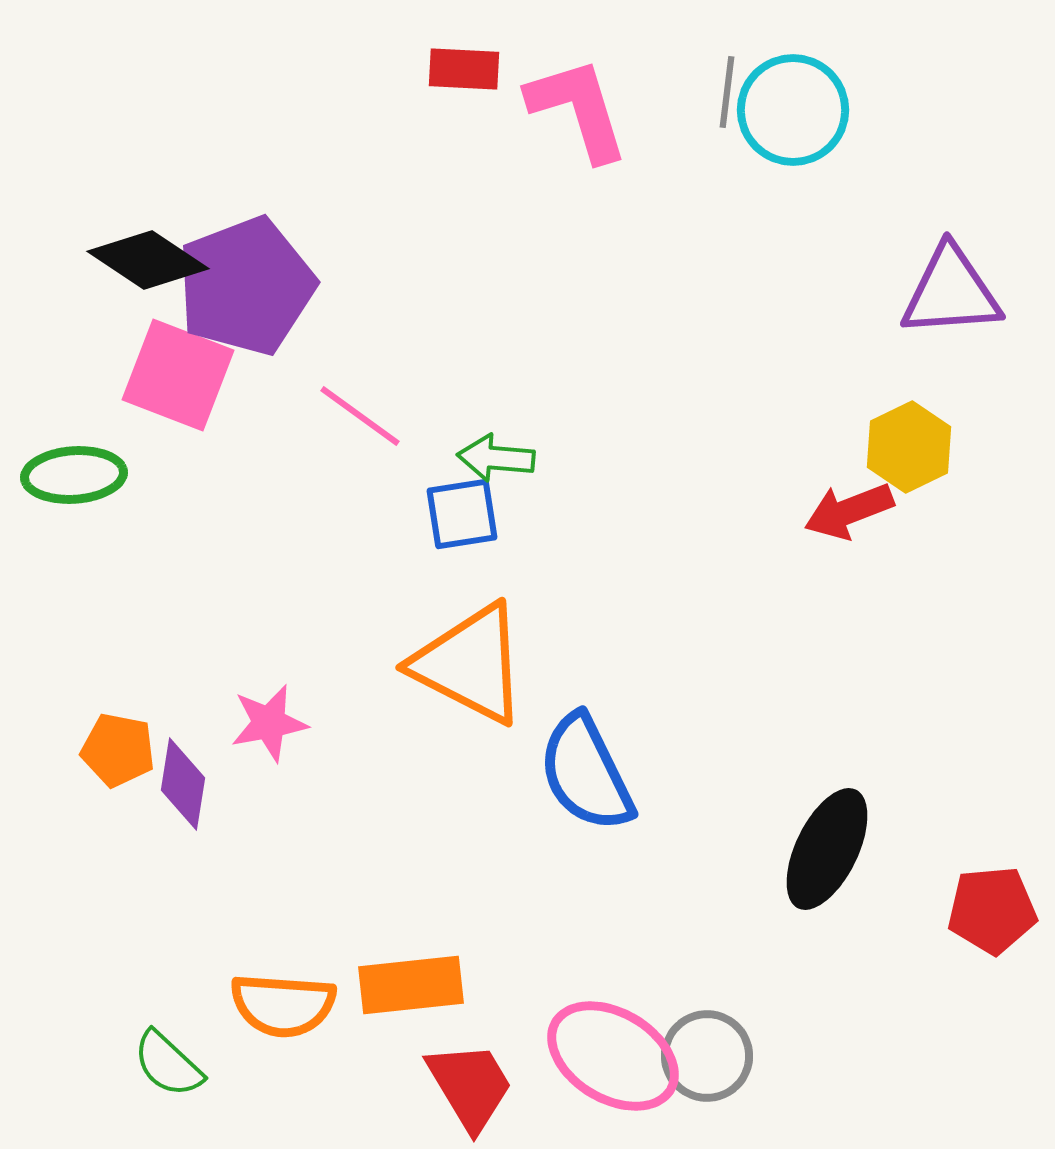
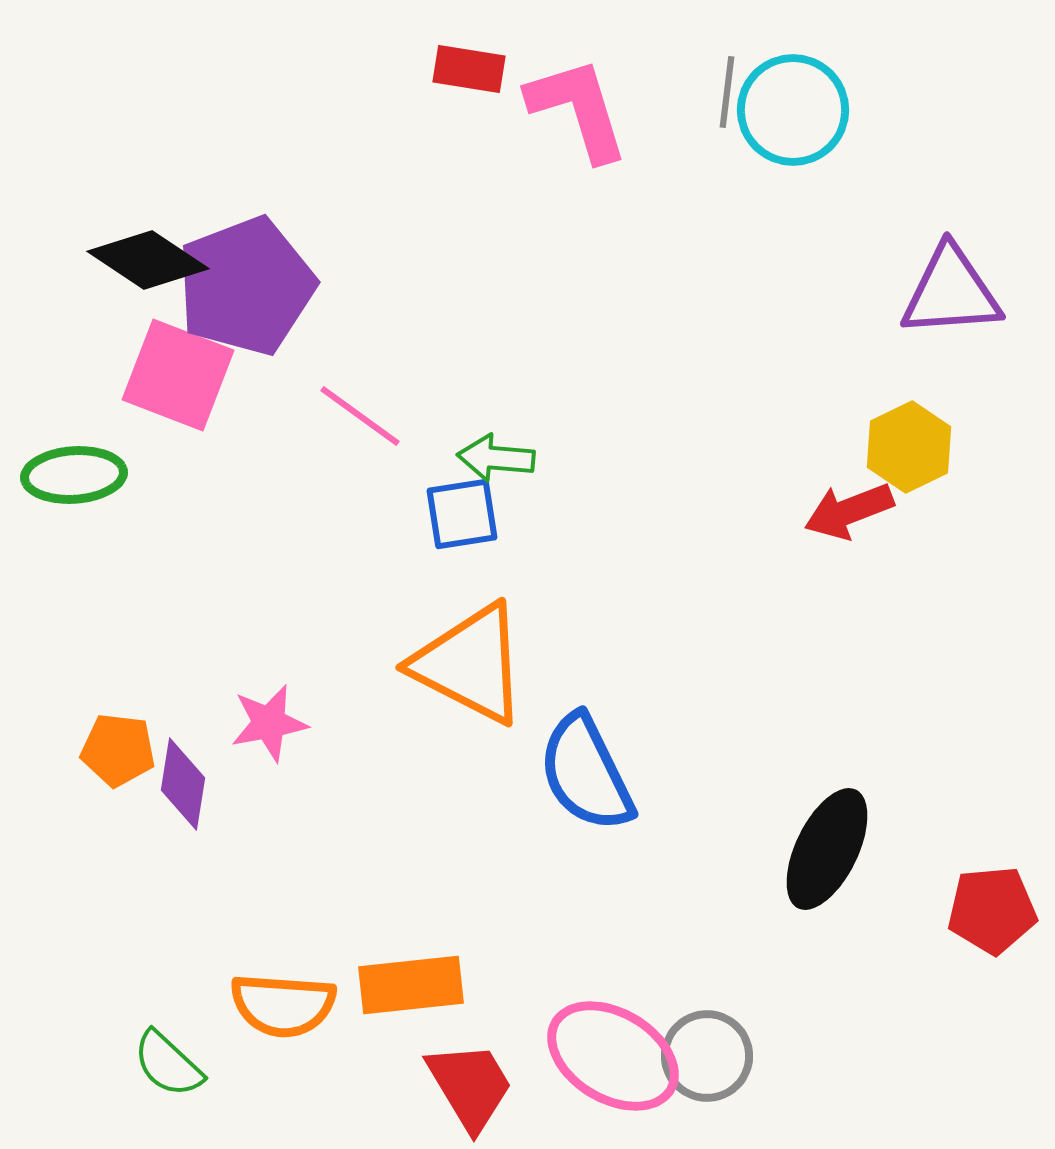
red rectangle: moved 5 px right; rotated 6 degrees clockwise
orange pentagon: rotated 4 degrees counterclockwise
